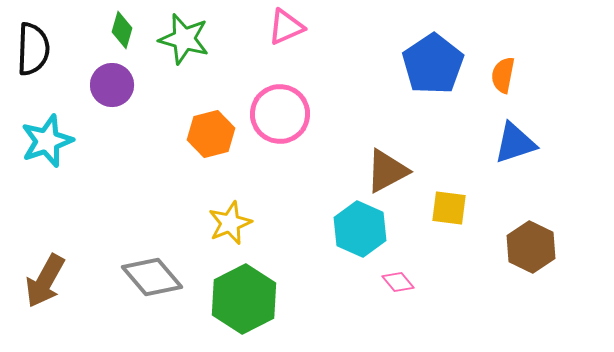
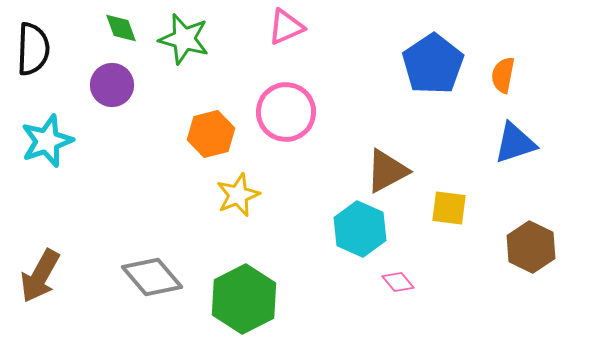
green diamond: moved 1 px left, 2 px up; rotated 36 degrees counterclockwise
pink circle: moved 6 px right, 2 px up
yellow star: moved 8 px right, 28 px up
brown arrow: moved 5 px left, 5 px up
